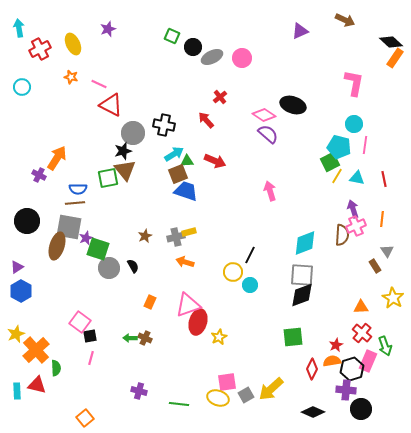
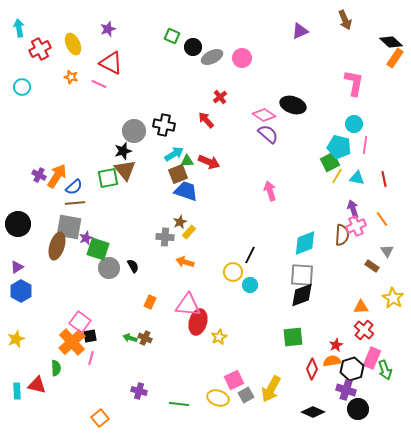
brown arrow at (345, 20): rotated 42 degrees clockwise
red triangle at (111, 105): moved 42 px up
gray circle at (133, 133): moved 1 px right, 2 px up
orange arrow at (57, 158): moved 18 px down
red arrow at (215, 161): moved 6 px left, 1 px down
blue semicircle at (78, 189): moved 4 px left, 2 px up; rotated 42 degrees counterclockwise
orange line at (382, 219): rotated 42 degrees counterclockwise
black circle at (27, 221): moved 9 px left, 3 px down
yellow rectangle at (189, 232): rotated 32 degrees counterclockwise
brown star at (145, 236): moved 35 px right, 14 px up
gray cross at (176, 237): moved 11 px left; rotated 18 degrees clockwise
brown rectangle at (375, 266): moved 3 px left; rotated 24 degrees counterclockwise
pink triangle at (188, 305): rotated 24 degrees clockwise
red cross at (362, 333): moved 2 px right, 3 px up
yellow star at (16, 334): moved 5 px down
green arrow at (130, 338): rotated 16 degrees clockwise
green arrow at (385, 346): moved 24 px down
orange cross at (36, 350): moved 36 px right, 8 px up
pink rectangle at (368, 361): moved 4 px right, 3 px up
pink square at (227, 382): moved 7 px right, 2 px up; rotated 18 degrees counterclockwise
yellow arrow at (271, 389): rotated 20 degrees counterclockwise
purple cross at (346, 390): rotated 12 degrees clockwise
black circle at (361, 409): moved 3 px left
orange square at (85, 418): moved 15 px right
